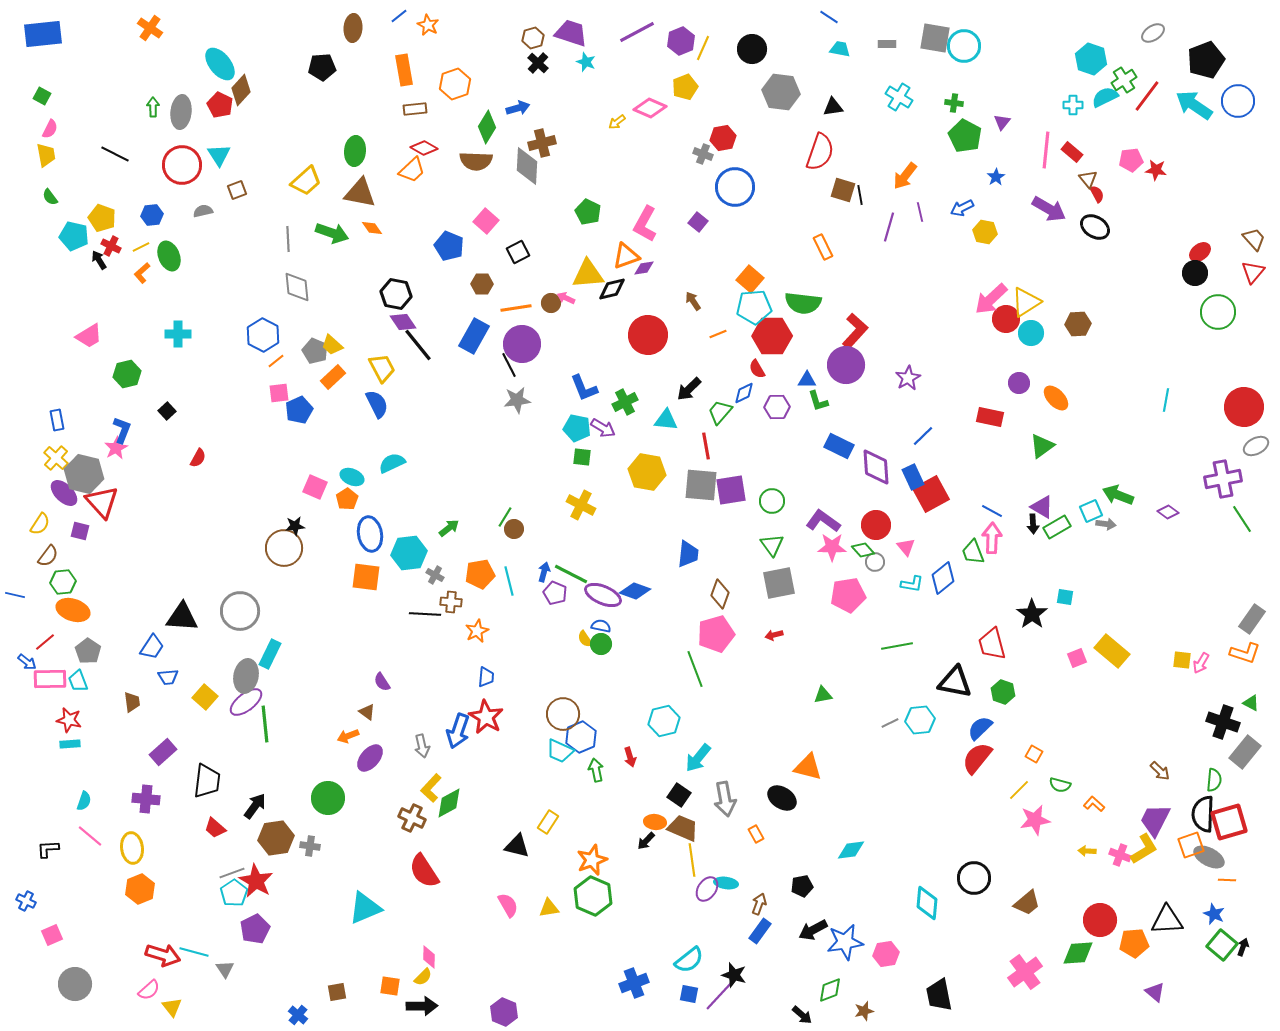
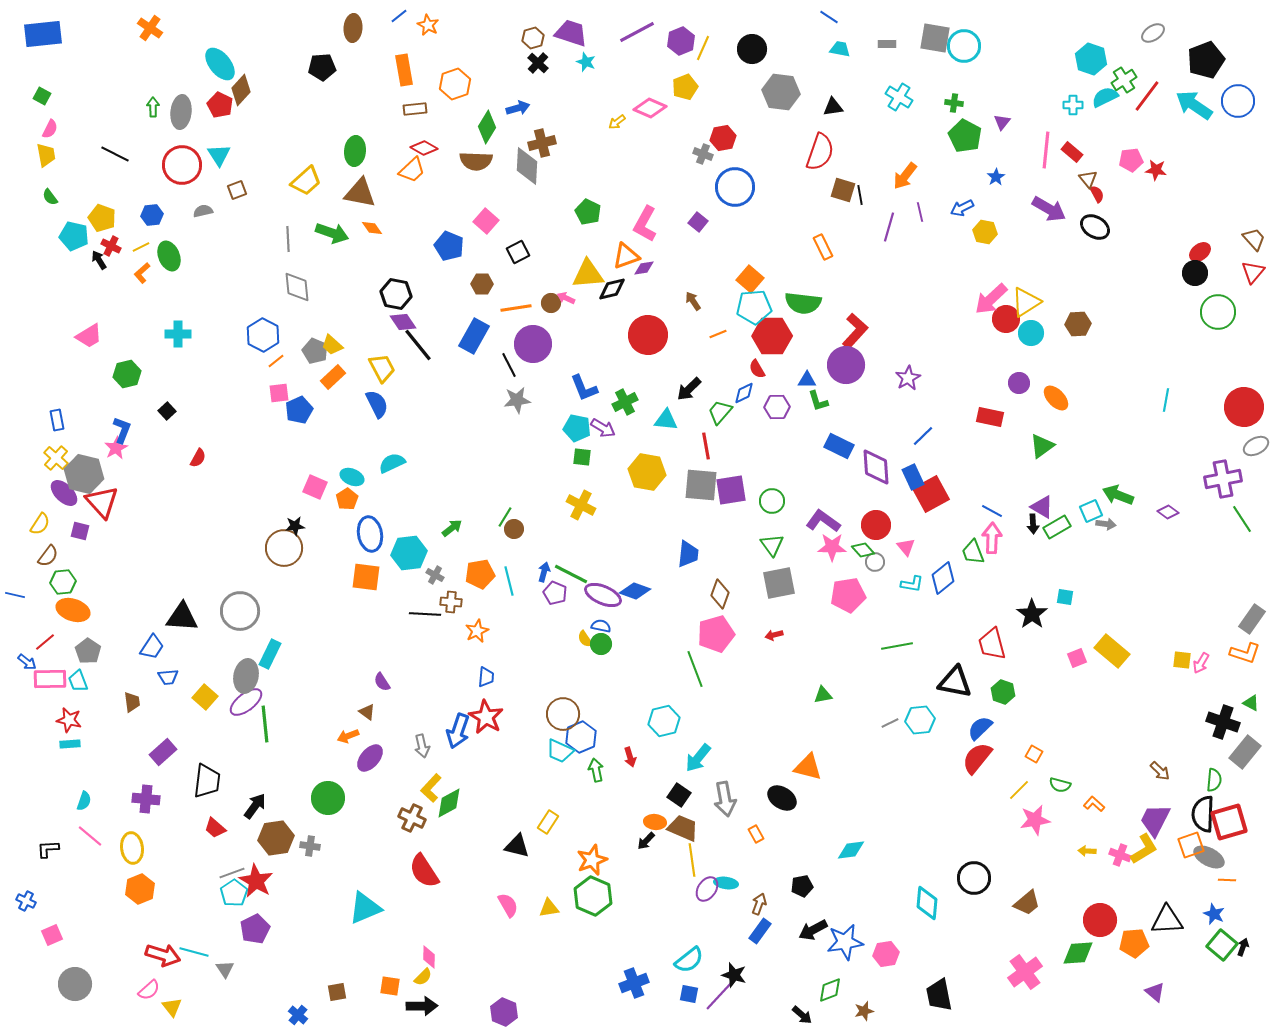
purple circle at (522, 344): moved 11 px right
green arrow at (449, 528): moved 3 px right
